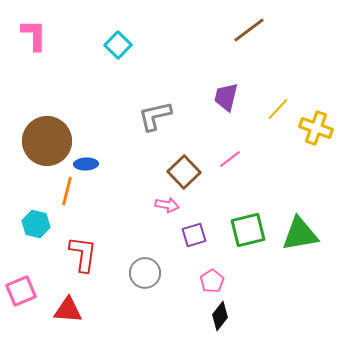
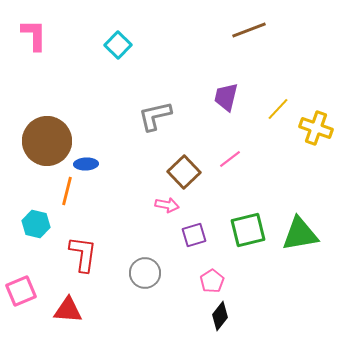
brown line: rotated 16 degrees clockwise
